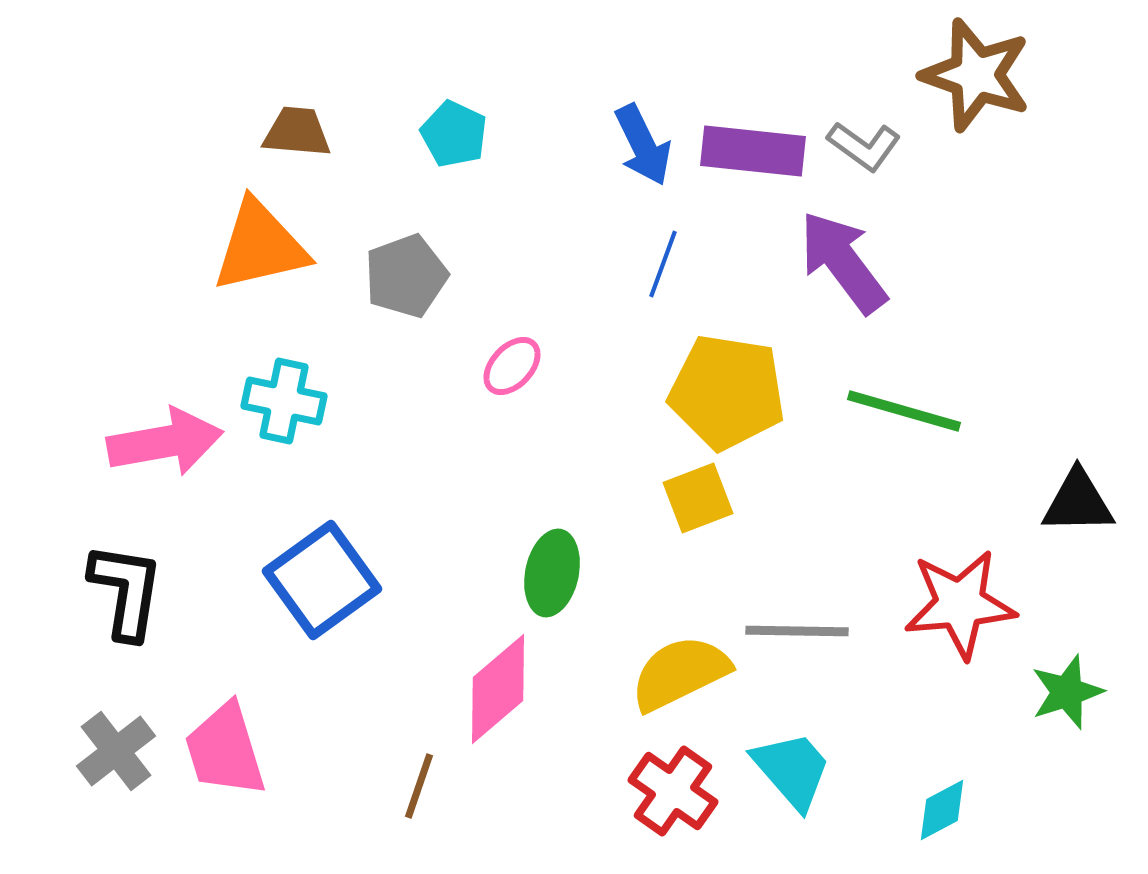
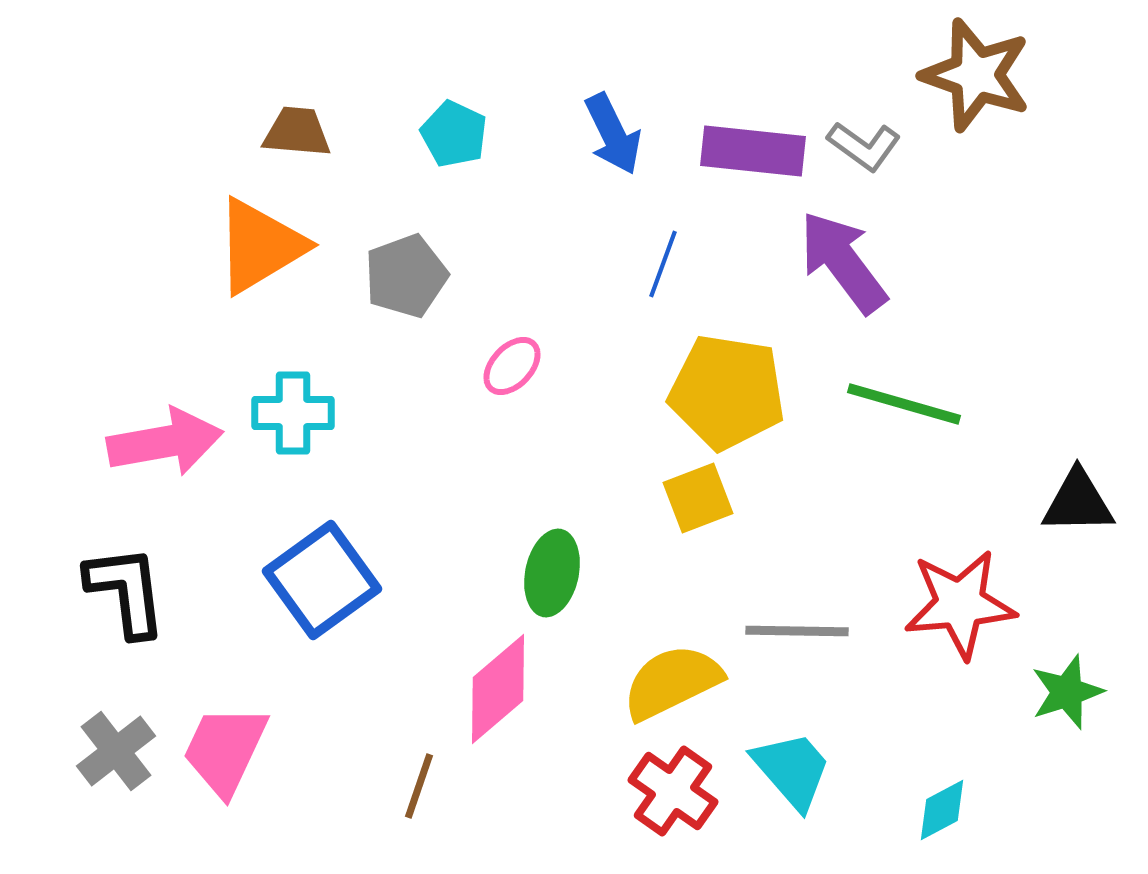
blue arrow: moved 30 px left, 11 px up
orange triangle: rotated 18 degrees counterclockwise
cyan cross: moved 9 px right, 12 px down; rotated 12 degrees counterclockwise
green line: moved 7 px up
black L-shape: rotated 16 degrees counterclockwise
yellow semicircle: moved 8 px left, 9 px down
pink trapezoid: rotated 42 degrees clockwise
